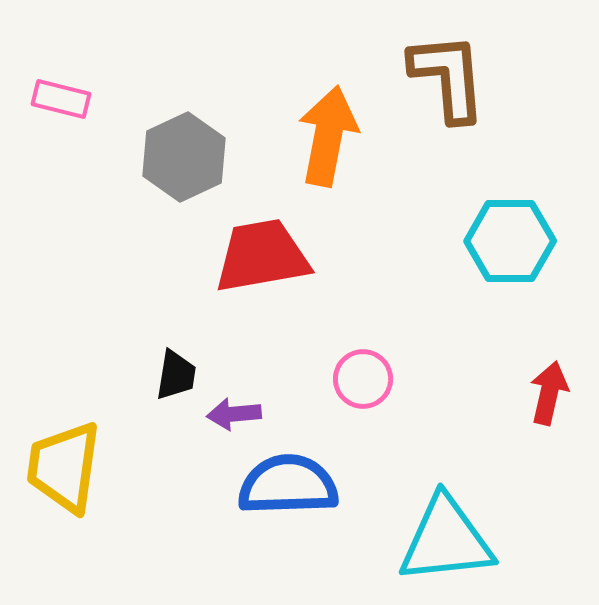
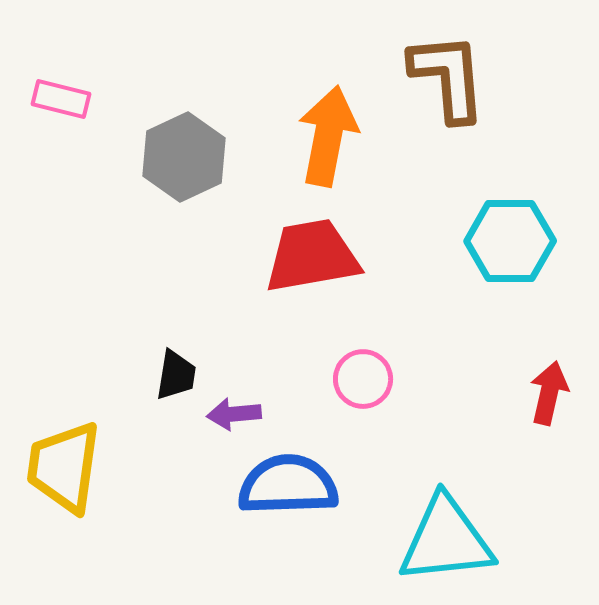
red trapezoid: moved 50 px right
